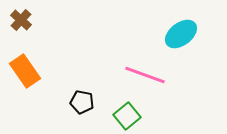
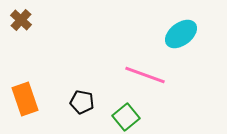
orange rectangle: moved 28 px down; rotated 16 degrees clockwise
green square: moved 1 px left, 1 px down
